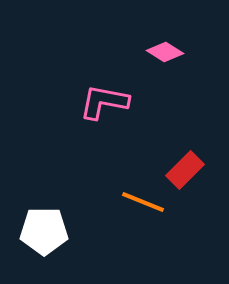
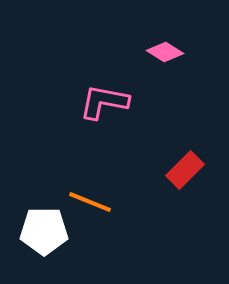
orange line: moved 53 px left
